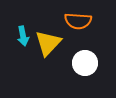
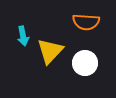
orange semicircle: moved 8 px right, 1 px down
yellow triangle: moved 2 px right, 8 px down
